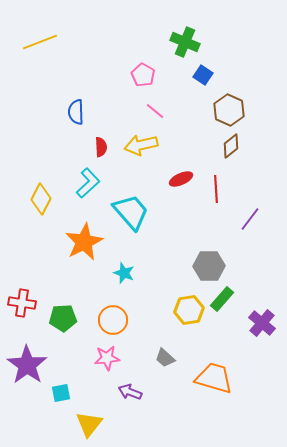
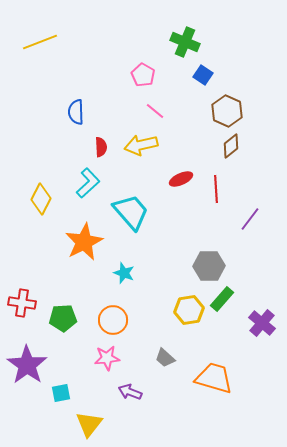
brown hexagon: moved 2 px left, 1 px down
